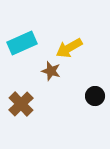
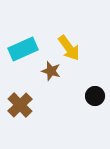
cyan rectangle: moved 1 px right, 6 px down
yellow arrow: rotated 96 degrees counterclockwise
brown cross: moved 1 px left, 1 px down
